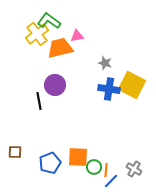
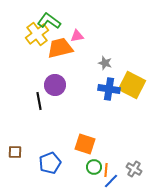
orange square: moved 7 px right, 13 px up; rotated 15 degrees clockwise
